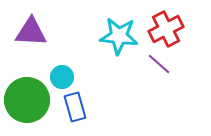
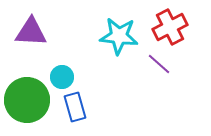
red cross: moved 4 px right, 2 px up
